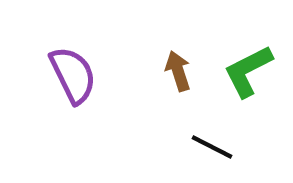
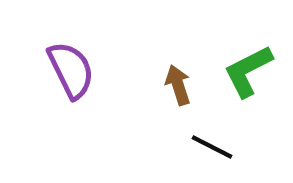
brown arrow: moved 14 px down
purple semicircle: moved 2 px left, 5 px up
